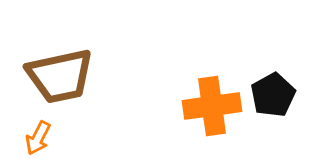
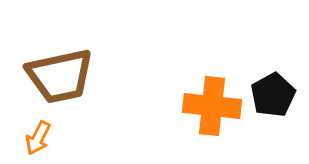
orange cross: rotated 14 degrees clockwise
